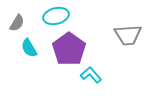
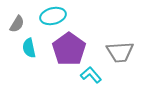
cyan ellipse: moved 3 px left
gray semicircle: moved 1 px down
gray trapezoid: moved 8 px left, 17 px down
cyan semicircle: rotated 18 degrees clockwise
